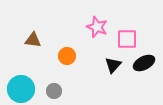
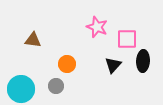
orange circle: moved 8 px down
black ellipse: moved 1 px left, 2 px up; rotated 60 degrees counterclockwise
gray circle: moved 2 px right, 5 px up
